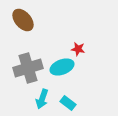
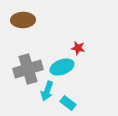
brown ellipse: rotated 50 degrees counterclockwise
red star: moved 1 px up
gray cross: moved 1 px down
cyan arrow: moved 5 px right, 8 px up
